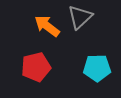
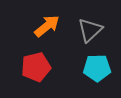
gray triangle: moved 10 px right, 13 px down
orange arrow: rotated 104 degrees clockwise
